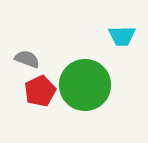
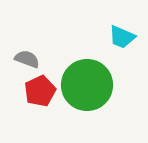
cyan trapezoid: moved 1 px down; rotated 24 degrees clockwise
green circle: moved 2 px right
